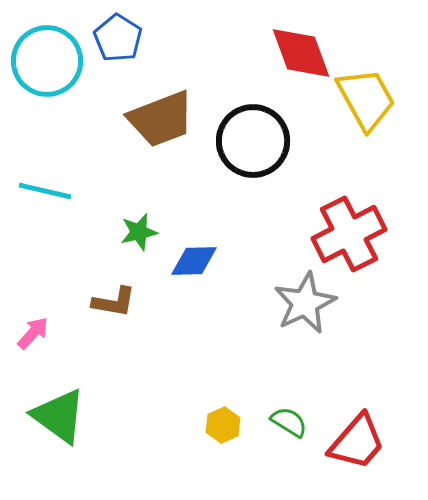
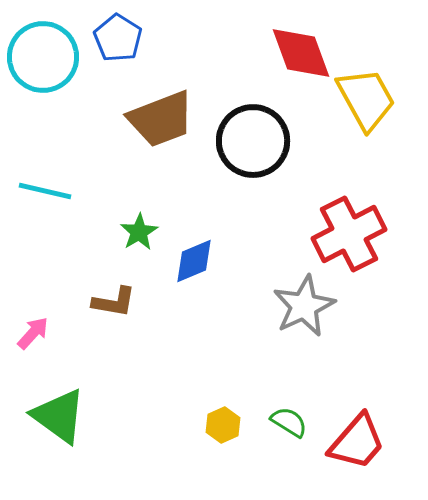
cyan circle: moved 4 px left, 4 px up
green star: rotated 18 degrees counterclockwise
blue diamond: rotated 21 degrees counterclockwise
gray star: moved 1 px left, 3 px down
